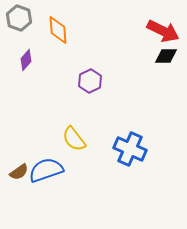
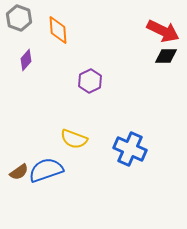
yellow semicircle: rotated 32 degrees counterclockwise
